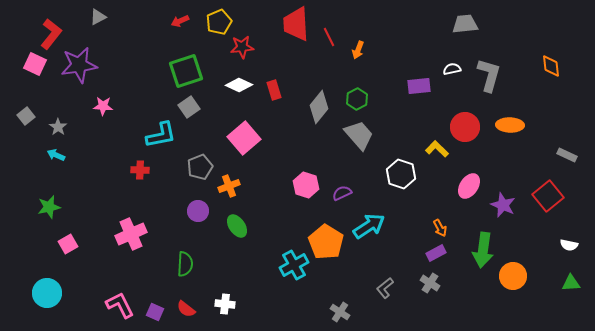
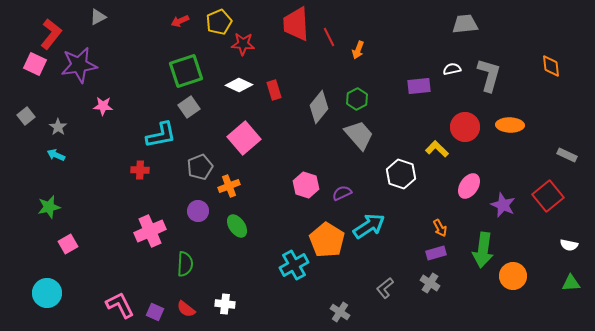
red star at (242, 47): moved 1 px right, 3 px up; rotated 10 degrees clockwise
pink cross at (131, 234): moved 19 px right, 3 px up
orange pentagon at (326, 242): moved 1 px right, 2 px up
purple rectangle at (436, 253): rotated 12 degrees clockwise
